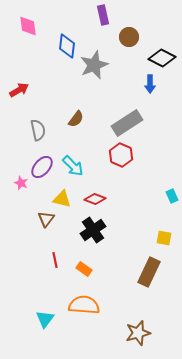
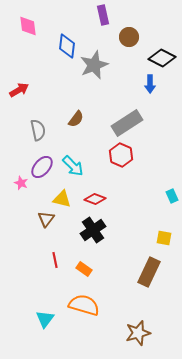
orange semicircle: rotated 12 degrees clockwise
